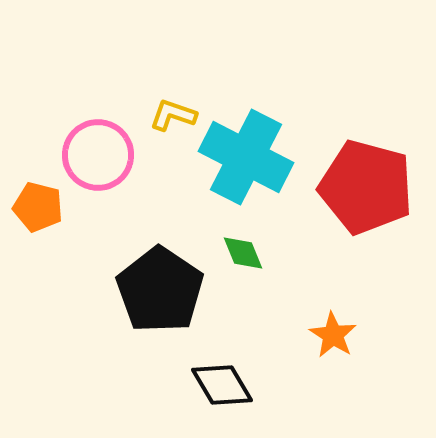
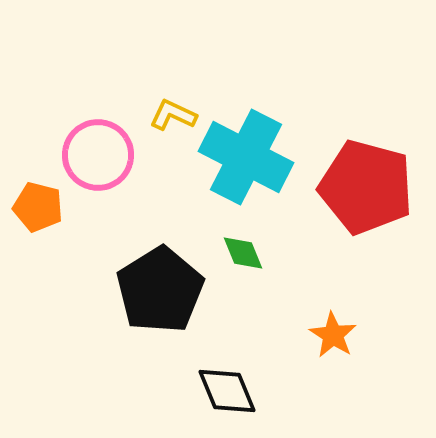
yellow L-shape: rotated 6 degrees clockwise
black pentagon: rotated 6 degrees clockwise
black diamond: moved 5 px right, 6 px down; rotated 8 degrees clockwise
